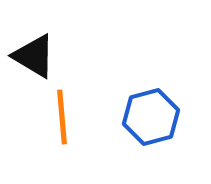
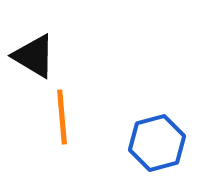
blue hexagon: moved 6 px right, 26 px down
